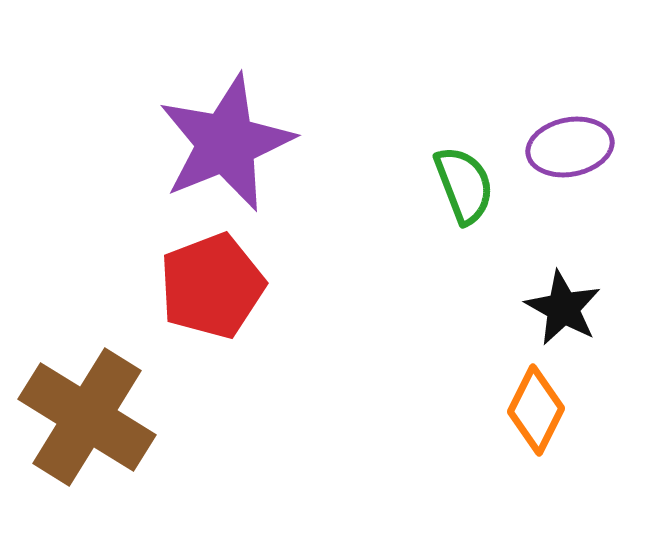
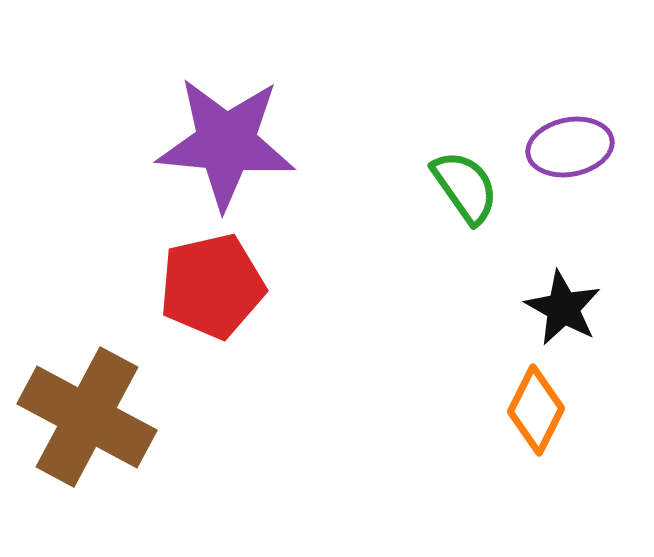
purple star: rotated 27 degrees clockwise
green semicircle: moved 1 px right, 2 px down; rotated 14 degrees counterclockwise
red pentagon: rotated 8 degrees clockwise
brown cross: rotated 4 degrees counterclockwise
